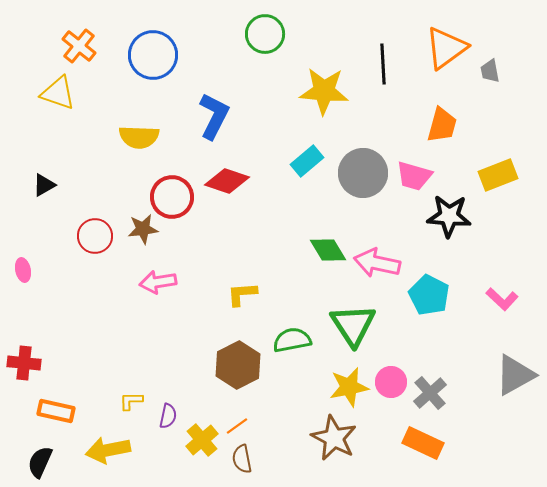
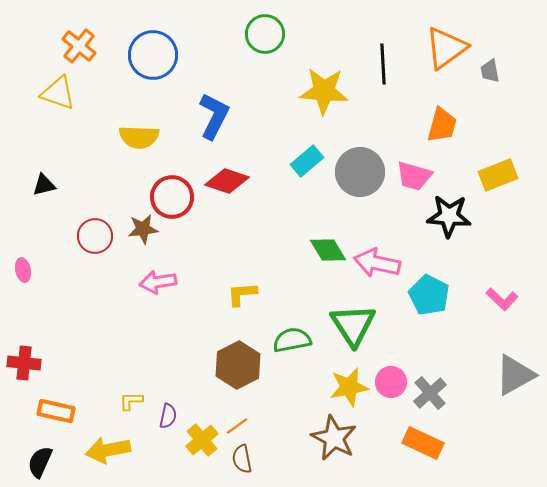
gray circle at (363, 173): moved 3 px left, 1 px up
black triangle at (44, 185): rotated 15 degrees clockwise
